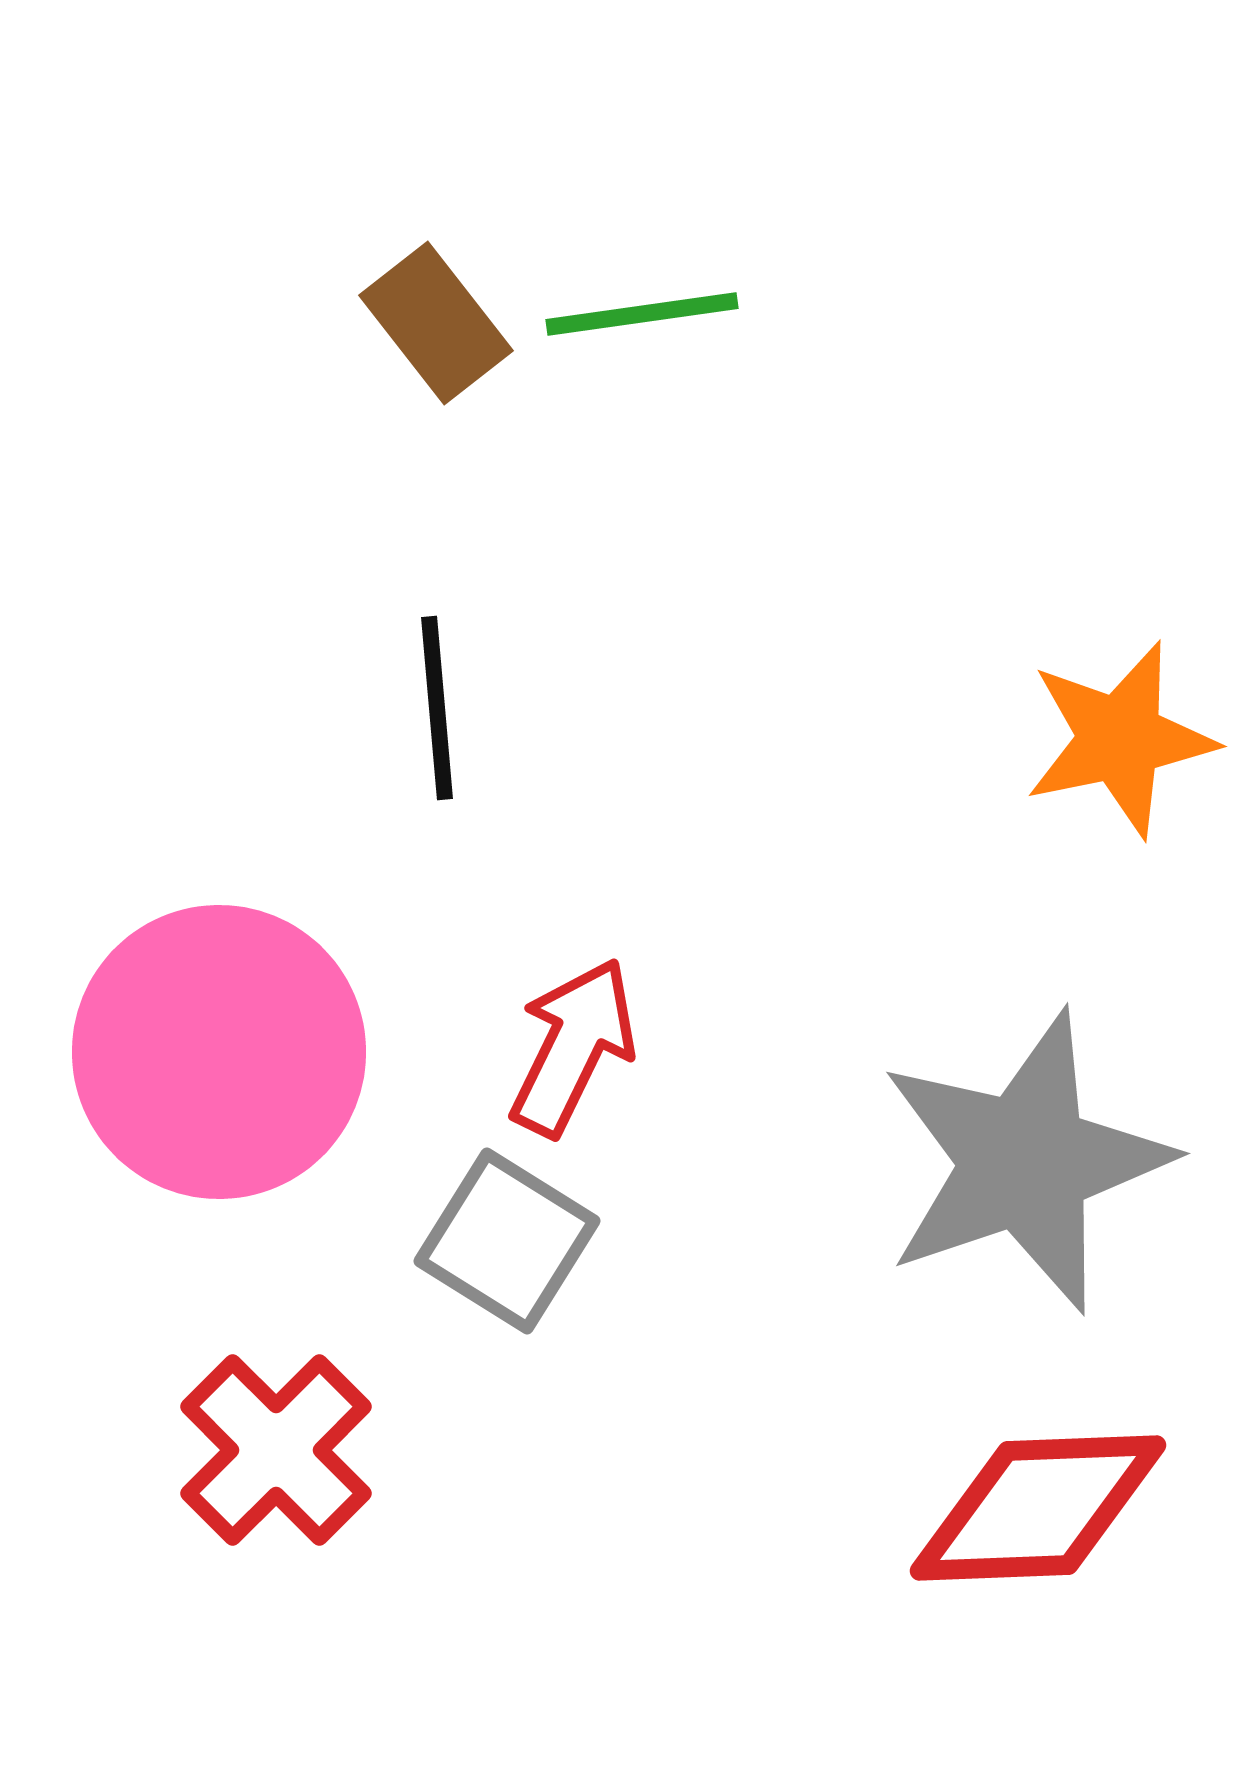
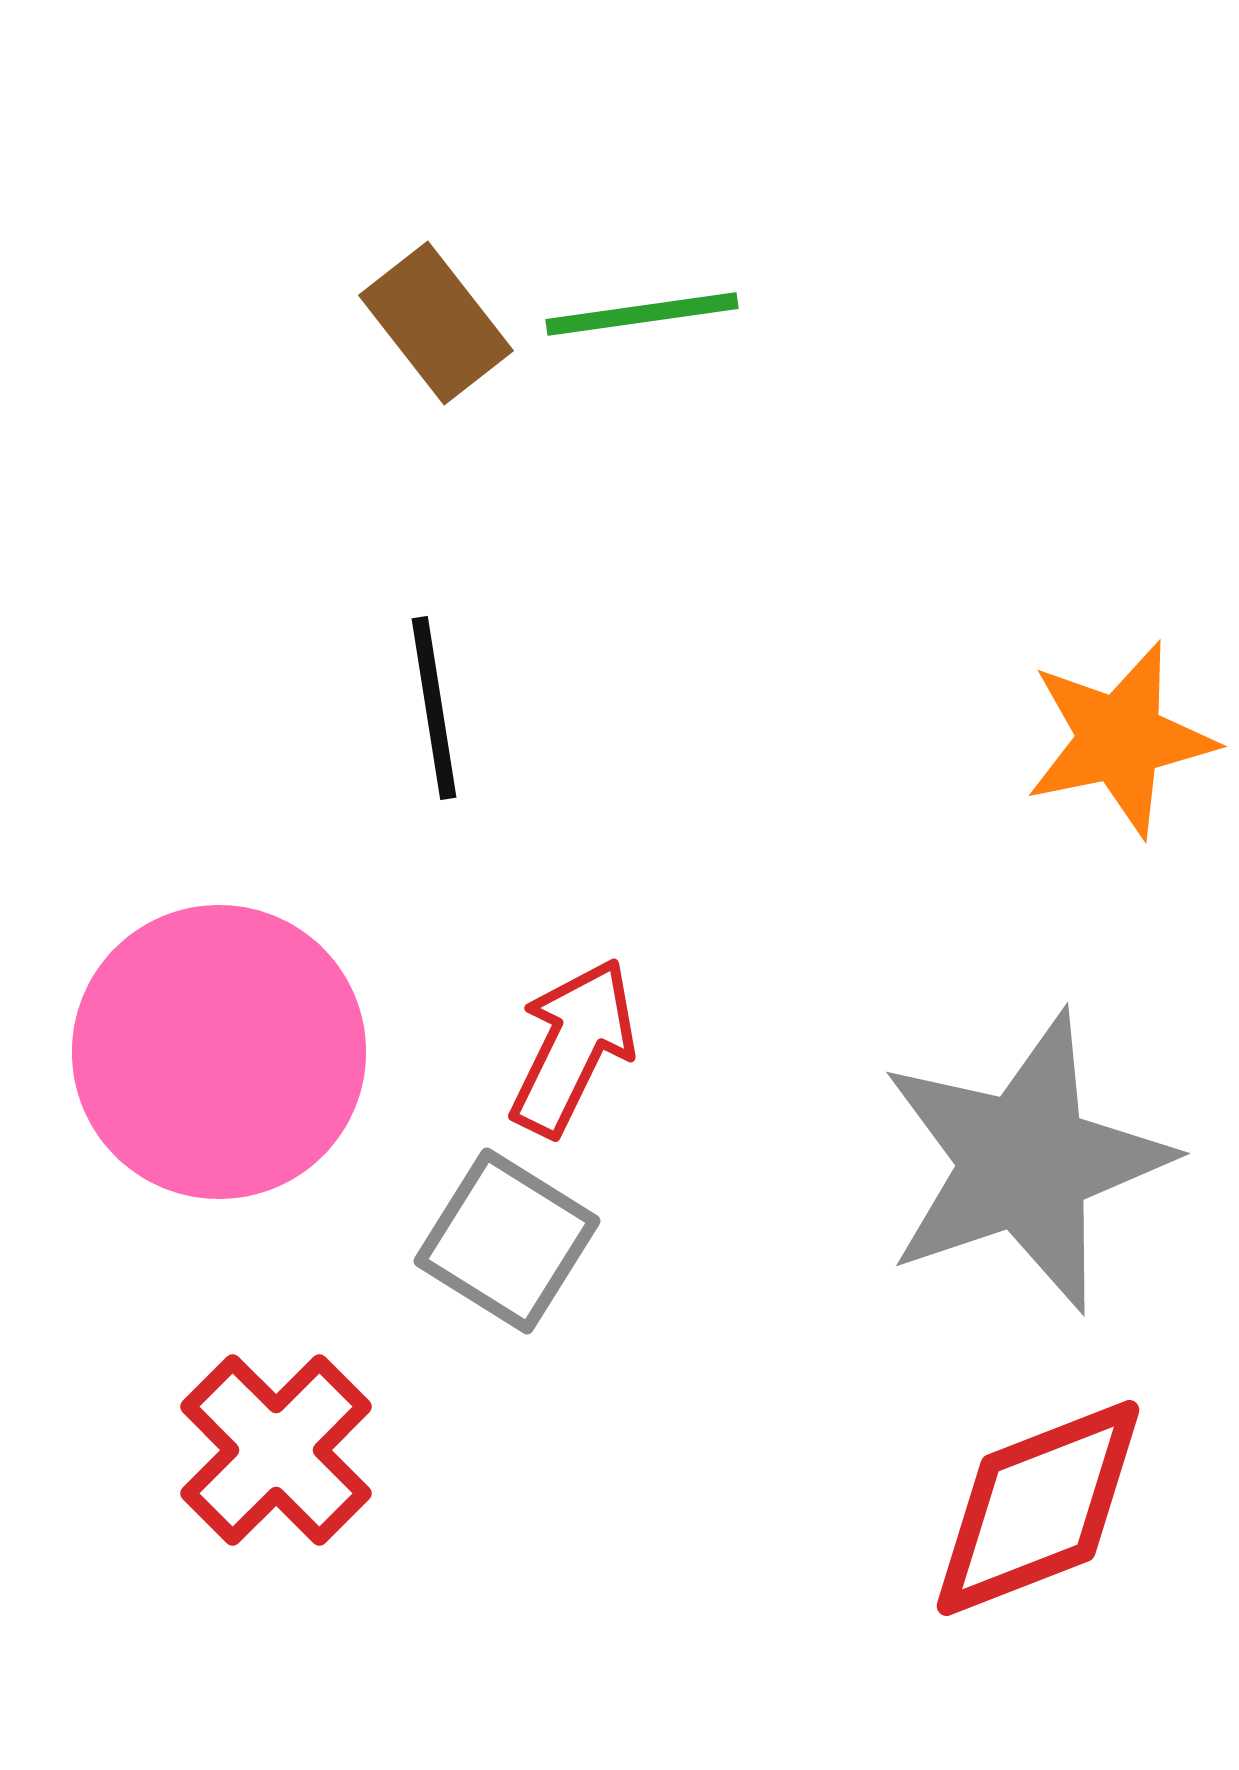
black line: moved 3 px left; rotated 4 degrees counterclockwise
red diamond: rotated 19 degrees counterclockwise
